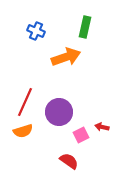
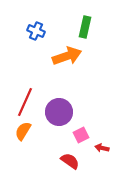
orange arrow: moved 1 px right, 1 px up
red arrow: moved 21 px down
orange semicircle: rotated 138 degrees clockwise
red semicircle: moved 1 px right
